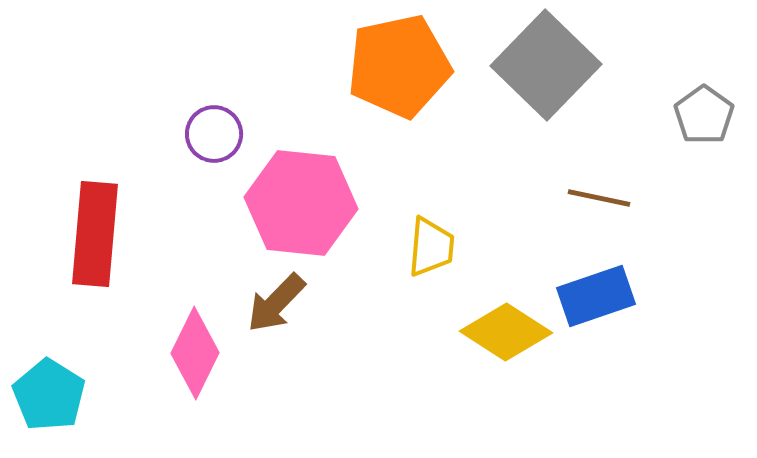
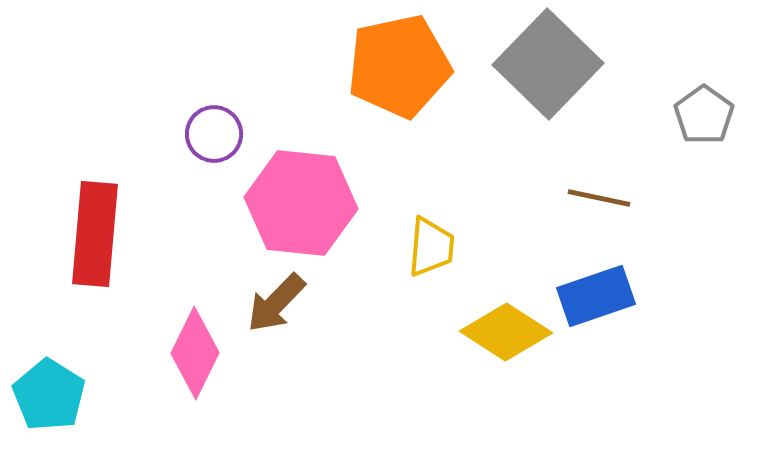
gray square: moved 2 px right, 1 px up
